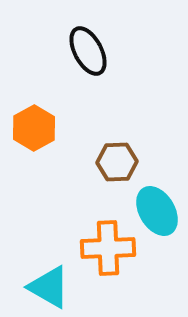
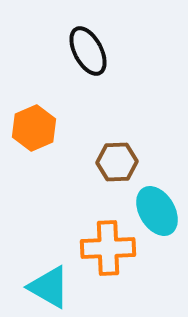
orange hexagon: rotated 6 degrees clockwise
